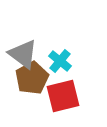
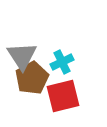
gray triangle: moved 1 px left, 2 px down; rotated 20 degrees clockwise
cyan cross: moved 2 px right, 1 px down; rotated 25 degrees clockwise
